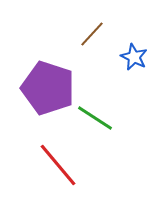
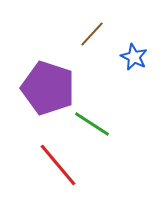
green line: moved 3 px left, 6 px down
